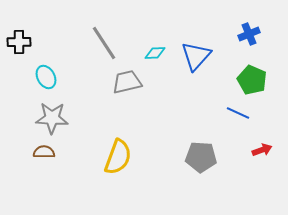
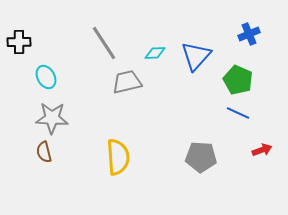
green pentagon: moved 14 px left
brown semicircle: rotated 105 degrees counterclockwise
yellow semicircle: rotated 24 degrees counterclockwise
